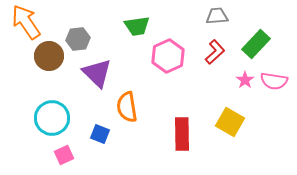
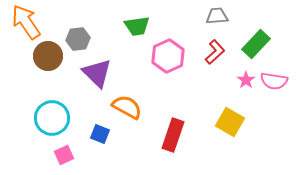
brown circle: moved 1 px left
pink star: moved 1 px right
orange semicircle: rotated 128 degrees clockwise
red rectangle: moved 9 px left, 1 px down; rotated 20 degrees clockwise
